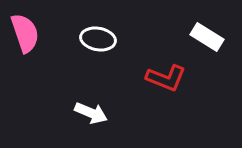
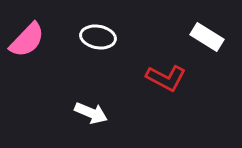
pink semicircle: moved 2 px right, 7 px down; rotated 63 degrees clockwise
white ellipse: moved 2 px up
red L-shape: rotated 6 degrees clockwise
